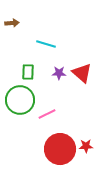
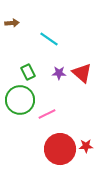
cyan line: moved 3 px right, 5 px up; rotated 18 degrees clockwise
green rectangle: rotated 28 degrees counterclockwise
